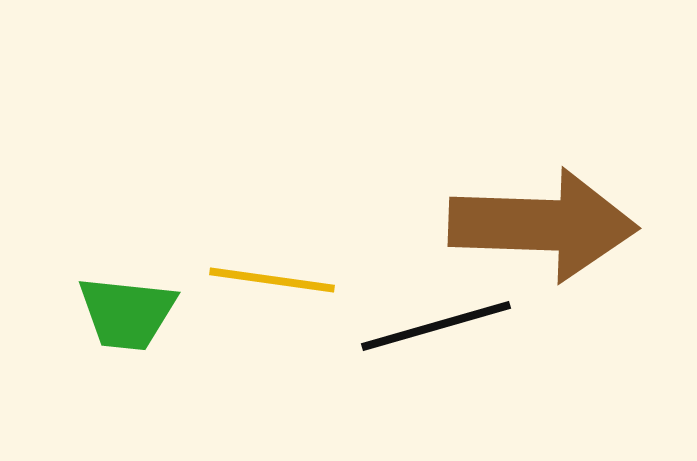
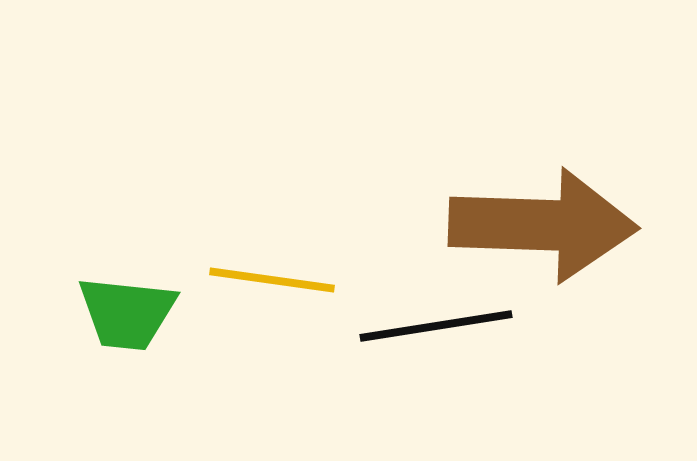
black line: rotated 7 degrees clockwise
